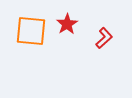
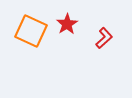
orange square: rotated 20 degrees clockwise
